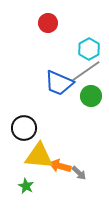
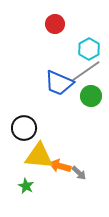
red circle: moved 7 px right, 1 px down
